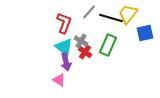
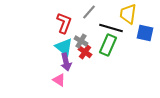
yellow trapezoid: rotated 30 degrees counterclockwise
black line: moved 10 px down
blue square: rotated 24 degrees clockwise
